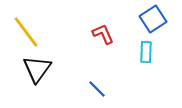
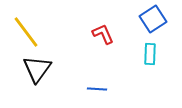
cyan rectangle: moved 4 px right, 2 px down
blue line: rotated 42 degrees counterclockwise
